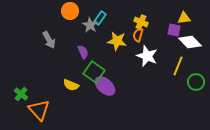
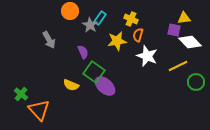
yellow cross: moved 10 px left, 3 px up
yellow star: rotated 18 degrees counterclockwise
yellow line: rotated 42 degrees clockwise
